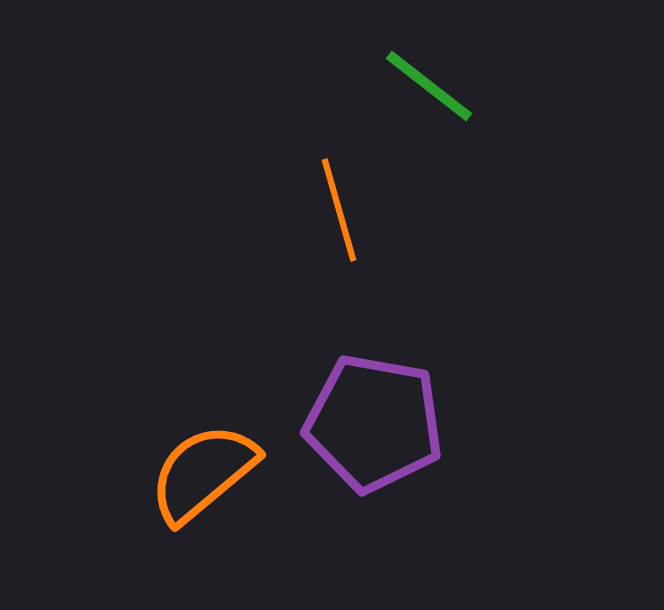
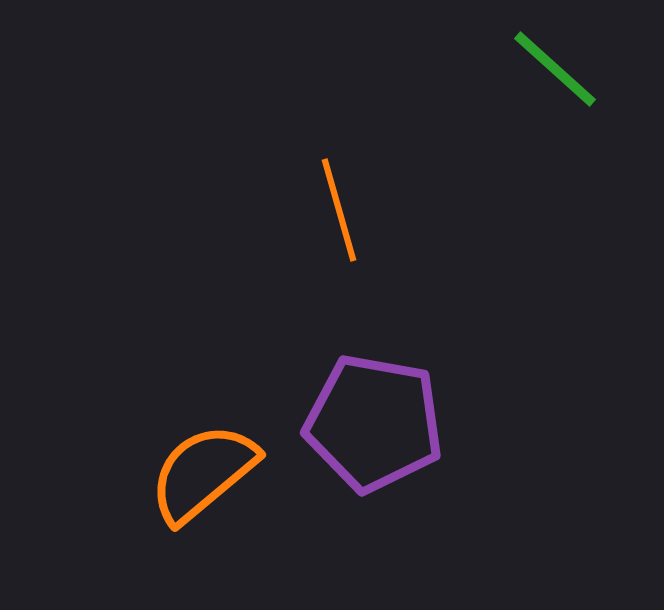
green line: moved 126 px right, 17 px up; rotated 4 degrees clockwise
